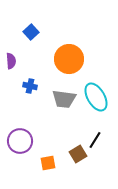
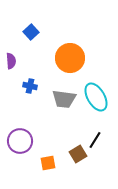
orange circle: moved 1 px right, 1 px up
